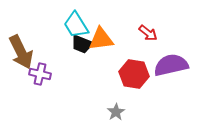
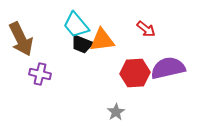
cyan trapezoid: rotated 8 degrees counterclockwise
red arrow: moved 2 px left, 4 px up
orange triangle: moved 1 px right, 1 px down
brown arrow: moved 13 px up
purple semicircle: moved 3 px left, 3 px down
red hexagon: moved 1 px right, 1 px up; rotated 12 degrees counterclockwise
